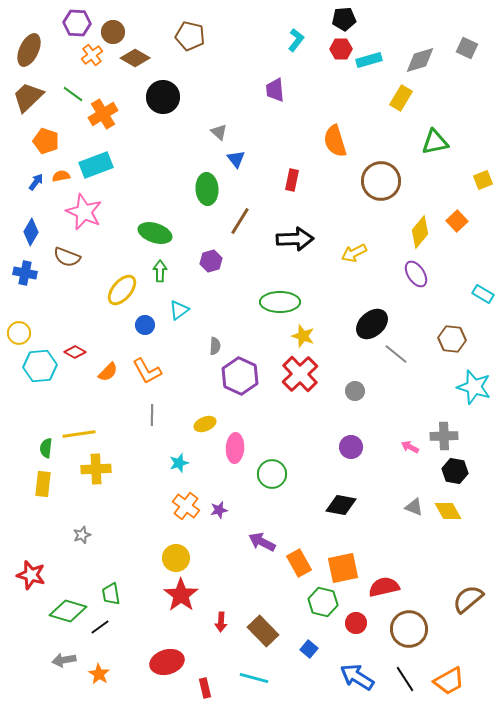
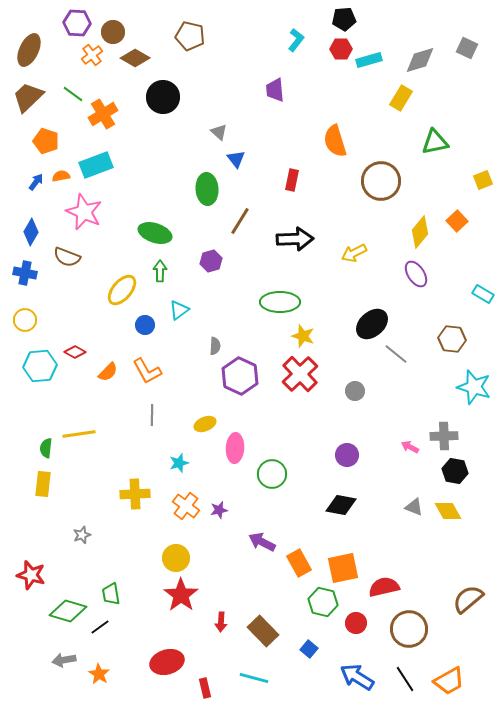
yellow circle at (19, 333): moved 6 px right, 13 px up
purple circle at (351, 447): moved 4 px left, 8 px down
yellow cross at (96, 469): moved 39 px right, 25 px down
